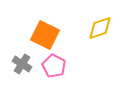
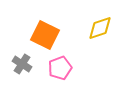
pink pentagon: moved 6 px right, 2 px down; rotated 25 degrees clockwise
